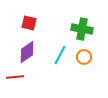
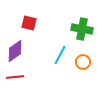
purple diamond: moved 12 px left, 1 px up
orange circle: moved 1 px left, 5 px down
